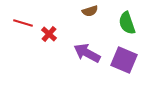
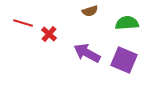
green semicircle: rotated 105 degrees clockwise
